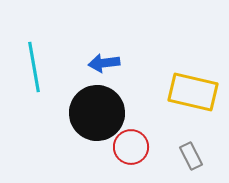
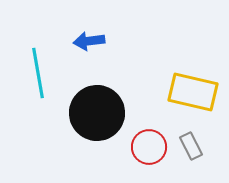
blue arrow: moved 15 px left, 22 px up
cyan line: moved 4 px right, 6 px down
red circle: moved 18 px right
gray rectangle: moved 10 px up
